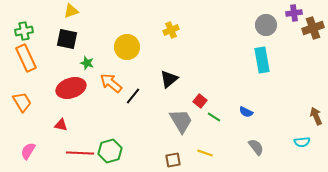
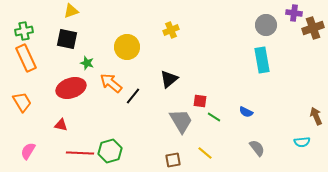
purple cross: rotated 14 degrees clockwise
red square: rotated 32 degrees counterclockwise
gray semicircle: moved 1 px right, 1 px down
yellow line: rotated 21 degrees clockwise
